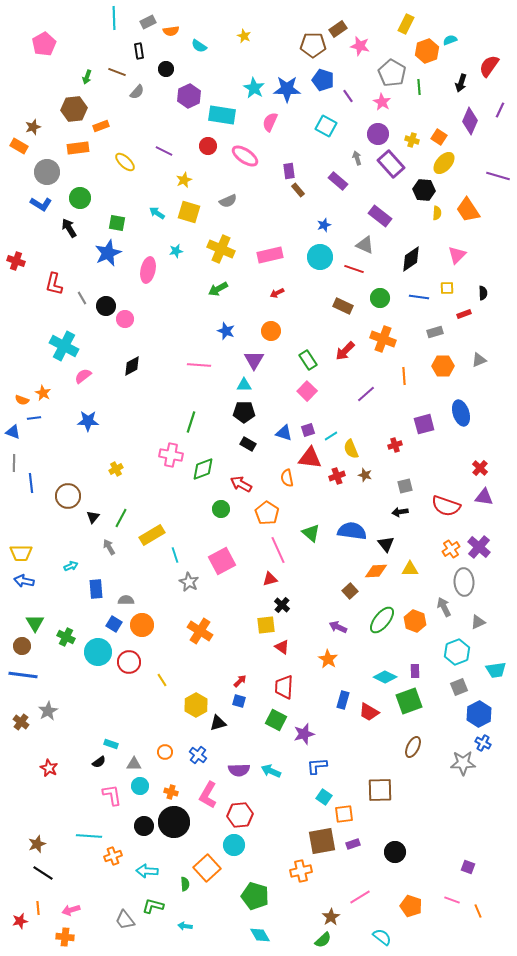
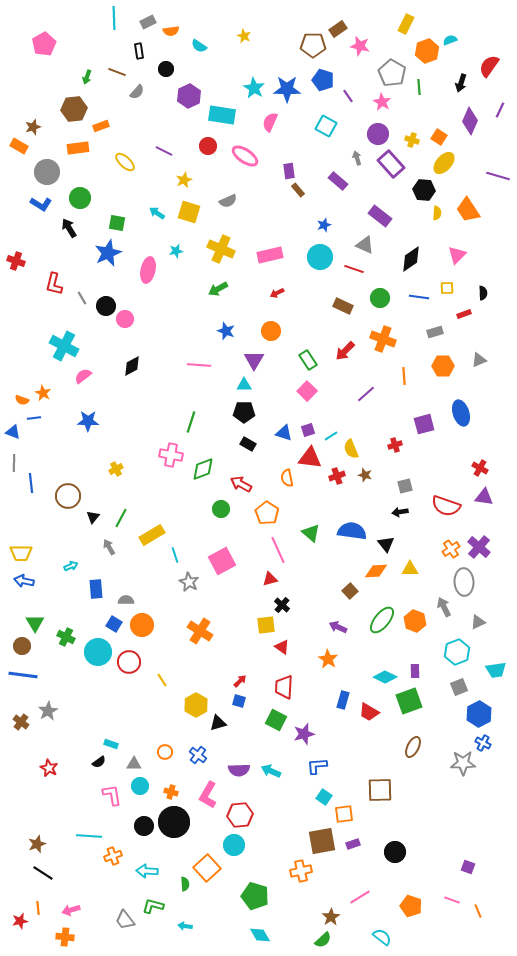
red cross at (480, 468): rotated 14 degrees counterclockwise
